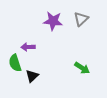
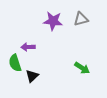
gray triangle: rotated 28 degrees clockwise
